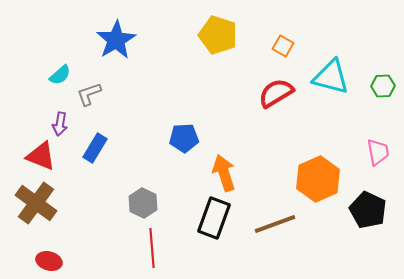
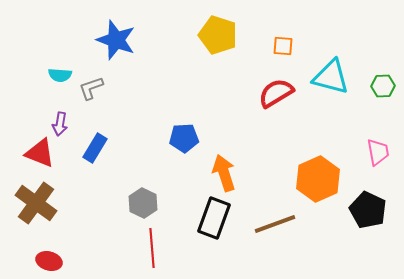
blue star: rotated 21 degrees counterclockwise
orange square: rotated 25 degrees counterclockwise
cyan semicircle: rotated 45 degrees clockwise
gray L-shape: moved 2 px right, 6 px up
red triangle: moved 1 px left, 3 px up
